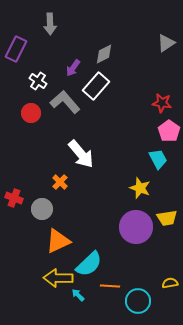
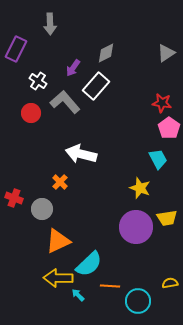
gray triangle: moved 10 px down
gray diamond: moved 2 px right, 1 px up
pink pentagon: moved 3 px up
white arrow: rotated 144 degrees clockwise
